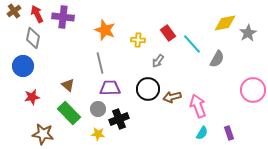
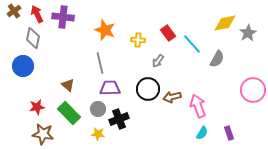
red star: moved 5 px right, 10 px down
